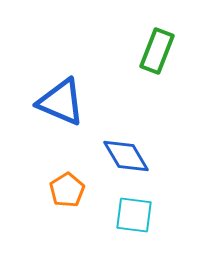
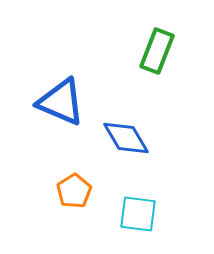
blue diamond: moved 18 px up
orange pentagon: moved 7 px right, 1 px down
cyan square: moved 4 px right, 1 px up
